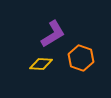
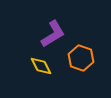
yellow diamond: moved 2 px down; rotated 60 degrees clockwise
